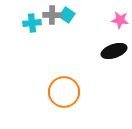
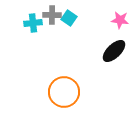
cyan square: moved 2 px right, 3 px down
cyan cross: moved 1 px right
black ellipse: rotated 25 degrees counterclockwise
